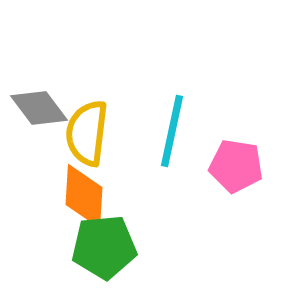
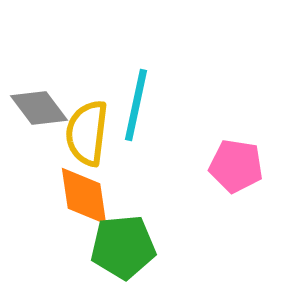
cyan line: moved 36 px left, 26 px up
orange diamond: rotated 12 degrees counterclockwise
green pentagon: moved 19 px right
